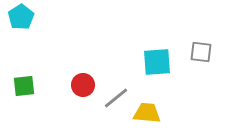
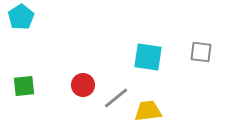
cyan square: moved 9 px left, 5 px up; rotated 12 degrees clockwise
yellow trapezoid: moved 1 px right, 2 px up; rotated 12 degrees counterclockwise
